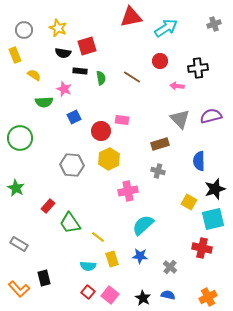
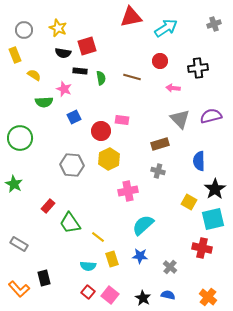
brown line at (132, 77): rotated 18 degrees counterclockwise
pink arrow at (177, 86): moved 4 px left, 2 px down
green star at (16, 188): moved 2 px left, 4 px up
black star at (215, 189): rotated 15 degrees counterclockwise
orange cross at (208, 297): rotated 24 degrees counterclockwise
